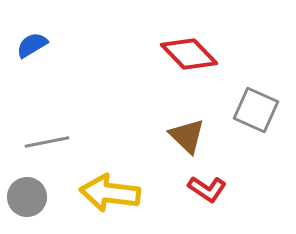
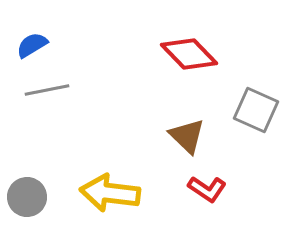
gray line: moved 52 px up
